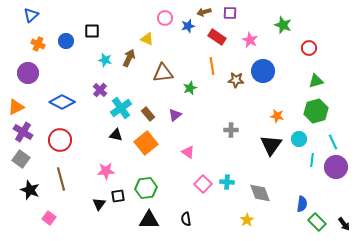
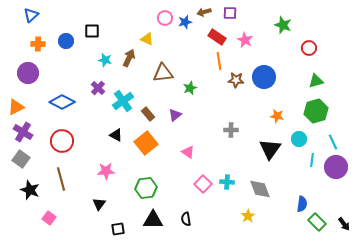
blue star at (188, 26): moved 3 px left, 4 px up
pink star at (250, 40): moved 5 px left
orange cross at (38, 44): rotated 24 degrees counterclockwise
orange line at (212, 66): moved 7 px right, 5 px up
blue circle at (263, 71): moved 1 px right, 6 px down
purple cross at (100, 90): moved 2 px left, 2 px up
cyan cross at (121, 108): moved 2 px right, 7 px up
black triangle at (116, 135): rotated 16 degrees clockwise
red circle at (60, 140): moved 2 px right, 1 px down
black triangle at (271, 145): moved 1 px left, 4 px down
gray diamond at (260, 193): moved 4 px up
black square at (118, 196): moved 33 px down
black triangle at (149, 220): moved 4 px right
yellow star at (247, 220): moved 1 px right, 4 px up
